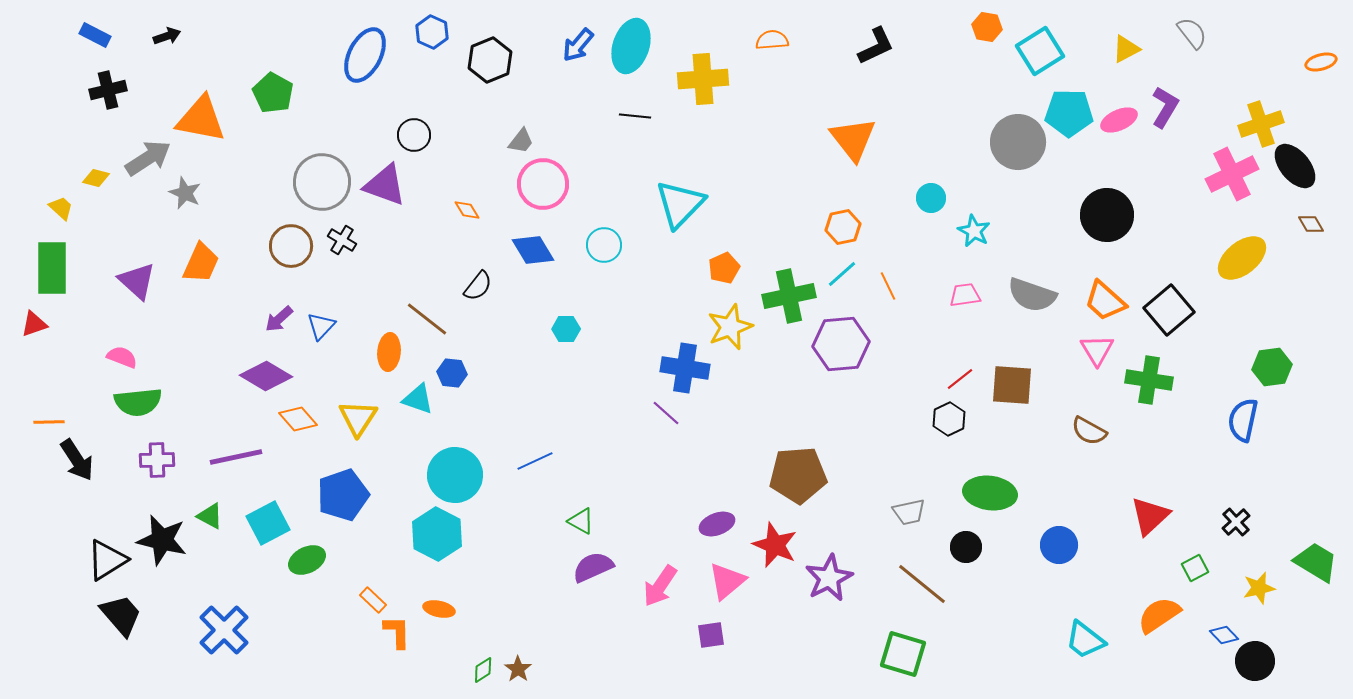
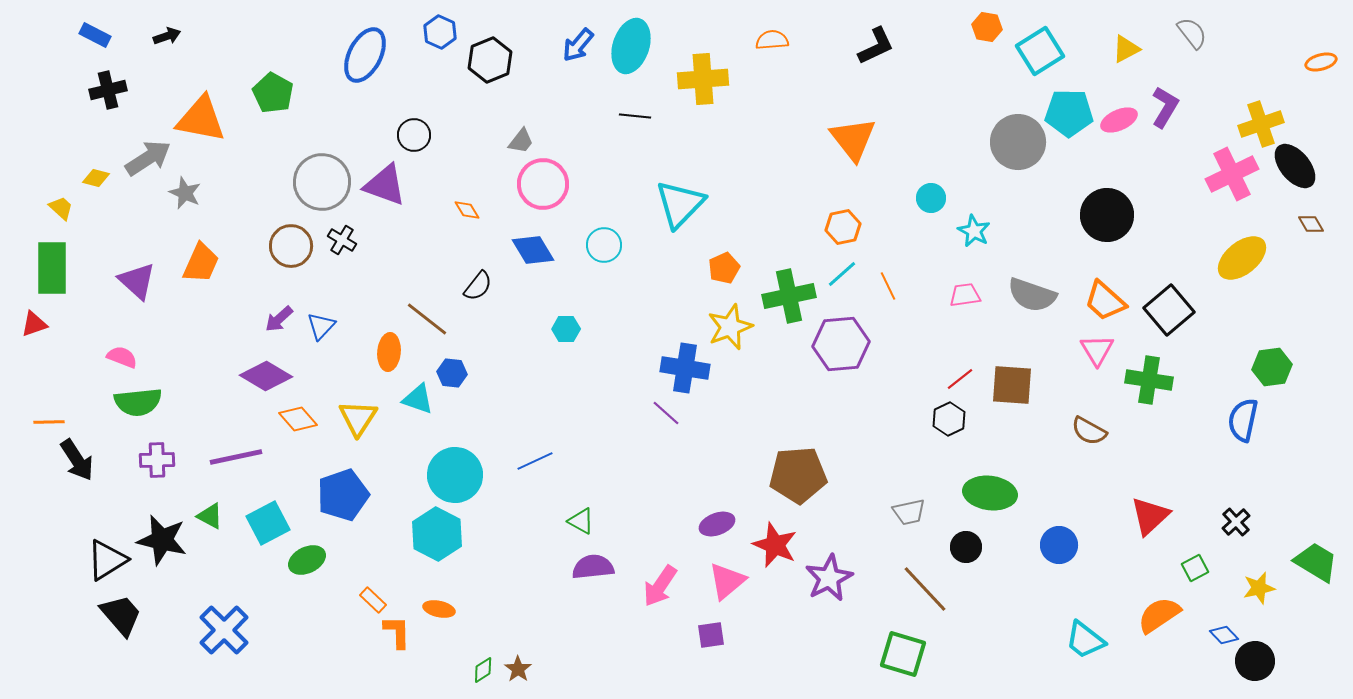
blue hexagon at (432, 32): moved 8 px right
purple semicircle at (593, 567): rotated 18 degrees clockwise
brown line at (922, 584): moved 3 px right, 5 px down; rotated 8 degrees clockwise
